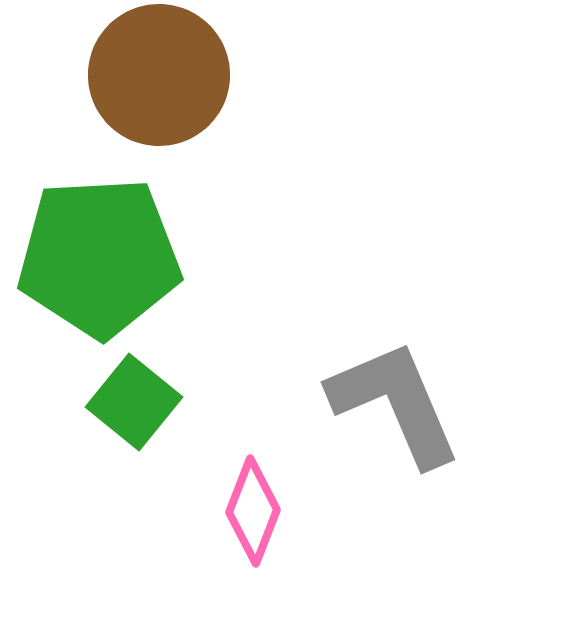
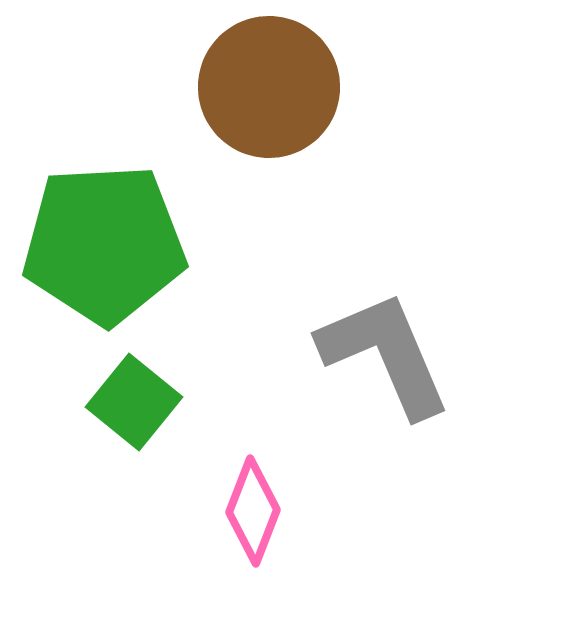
brown circle: moved 110 px right, 12 px down
green pentagon: moved 5 px right, 13 px up
gray L-shape: moved 10 px left, 49 px up
